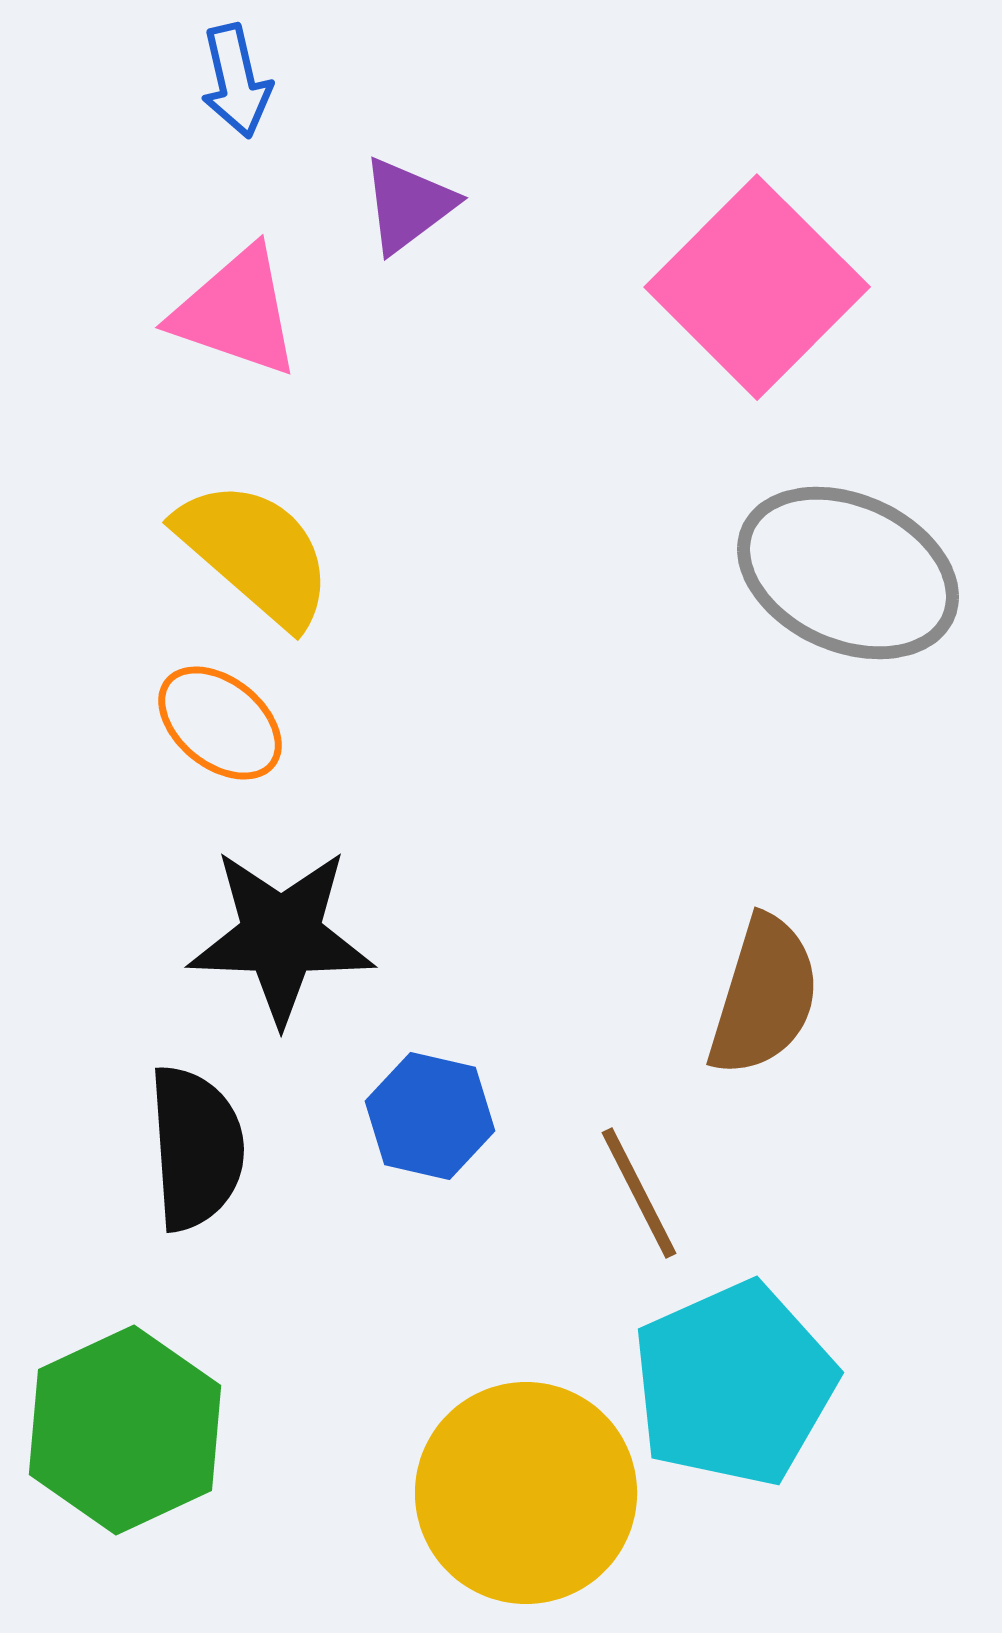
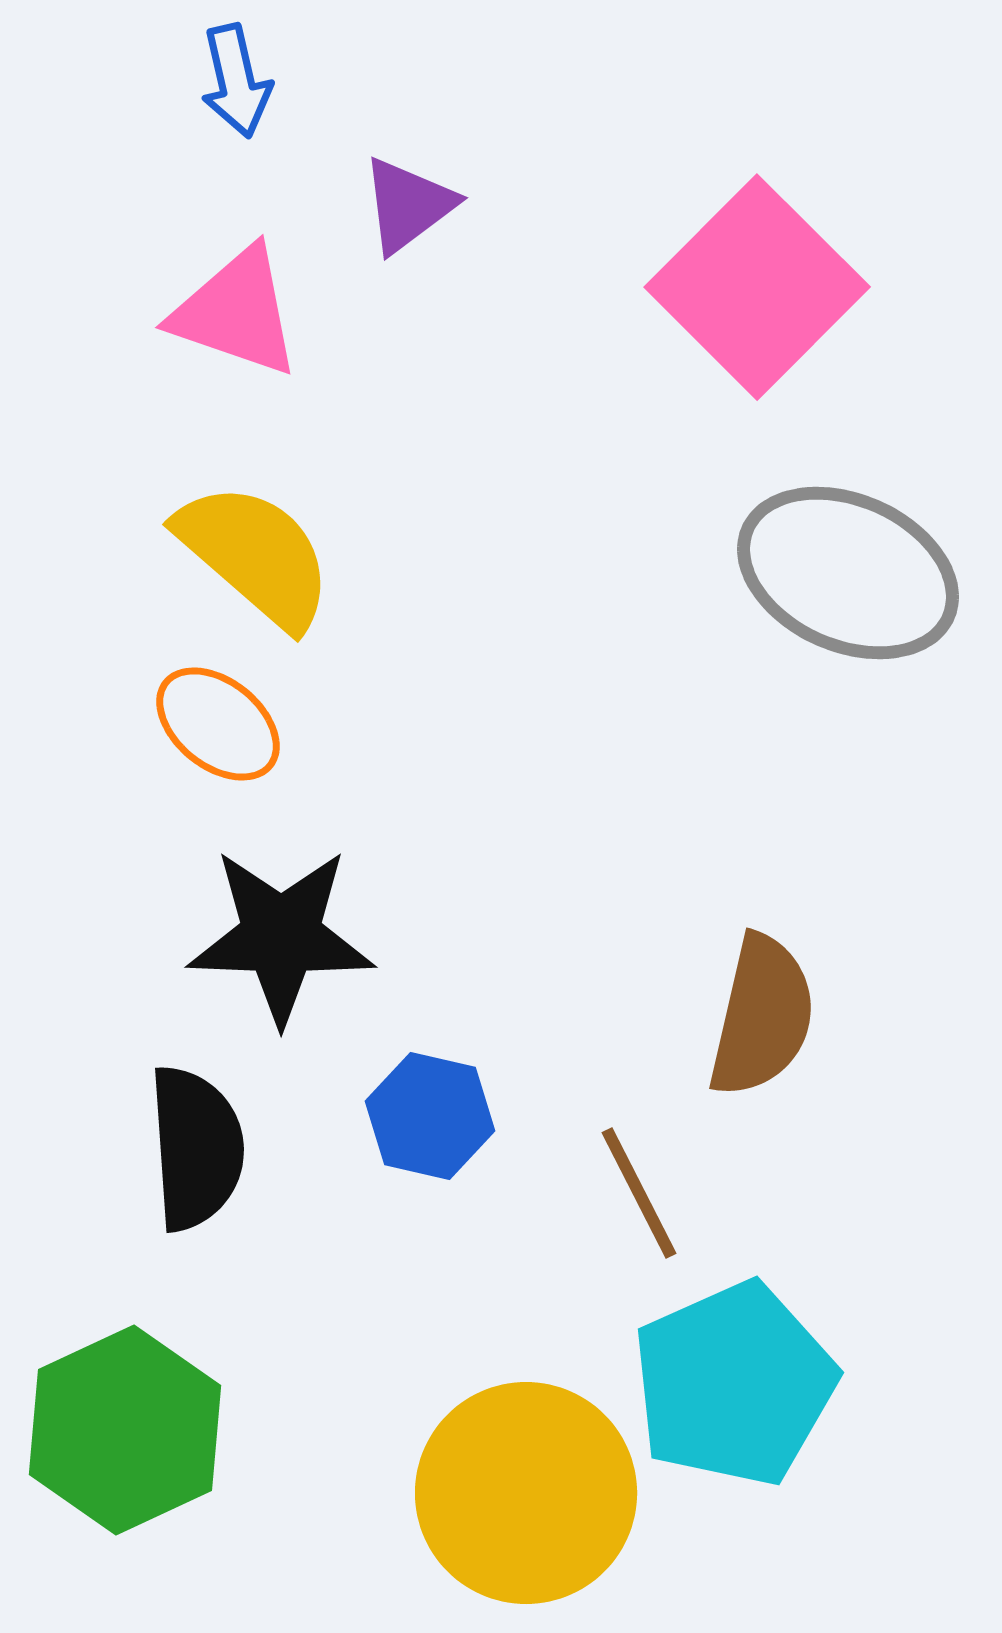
yellow semicircle: moved 2 px down
orange ellipse: moved 2 px left, 1 px down
brown semicircle: moved 2 px left, 20 px down; rotated 4 degrees counterclockwise
